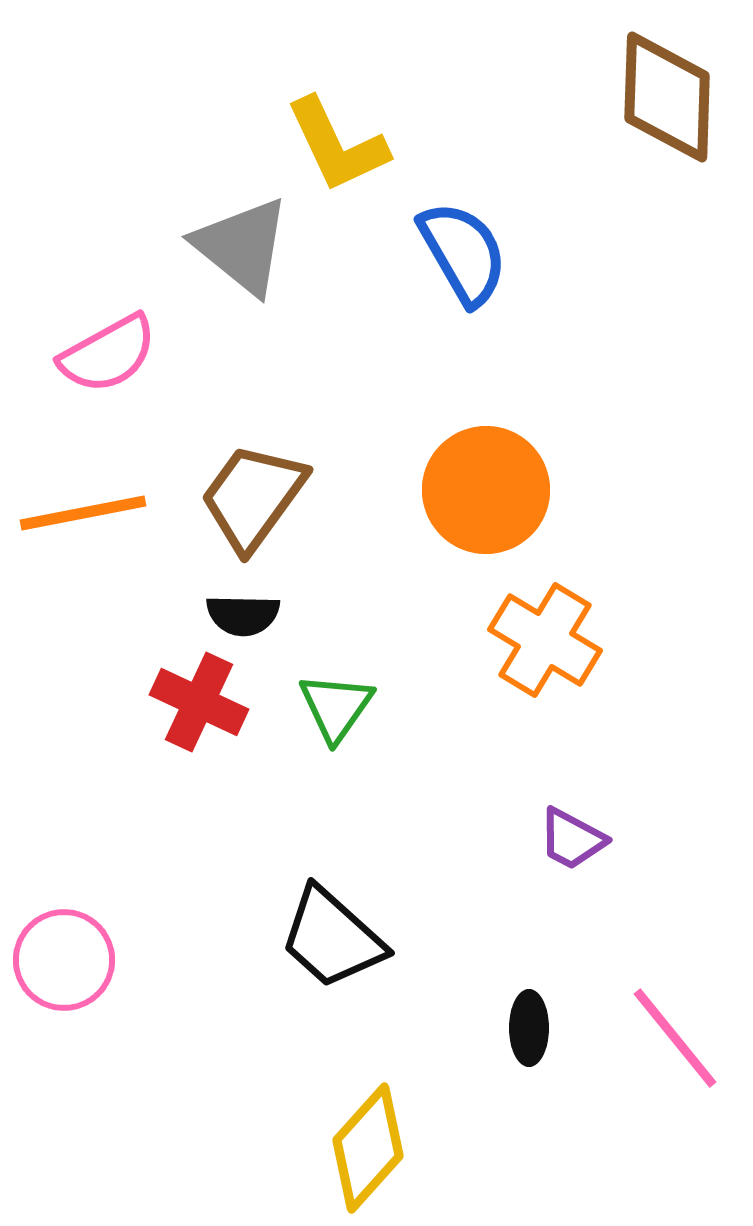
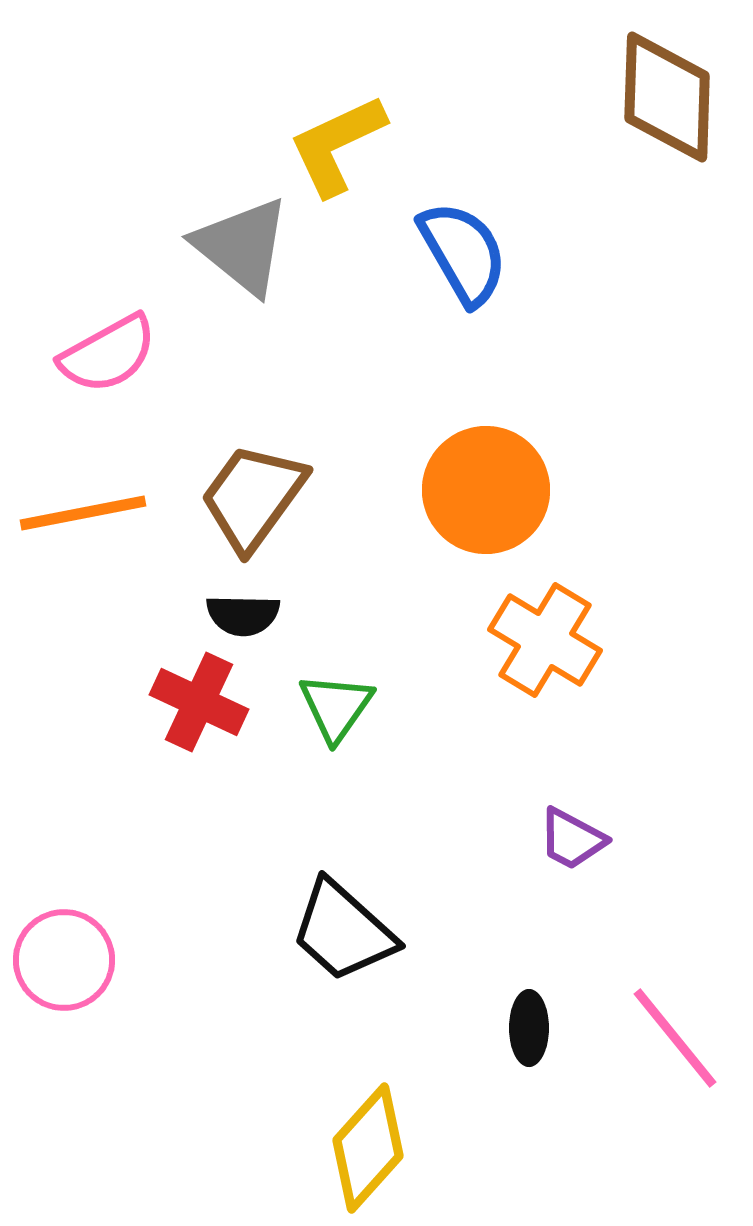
yellow L-shape: rotated 90 degrees clockwise
black trapezoid: moved 11 px right, 7 px up
